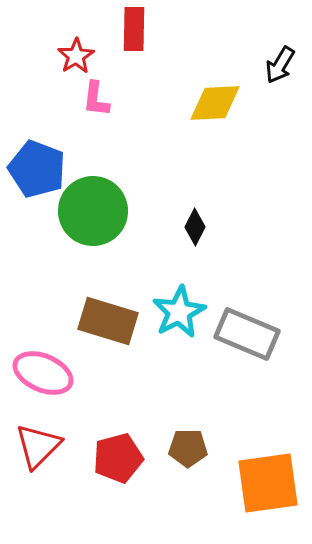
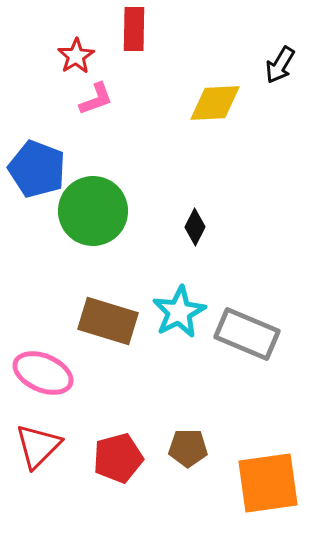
pink L-shape: rotated 117 degrees counterclockwise
